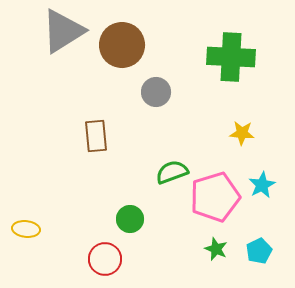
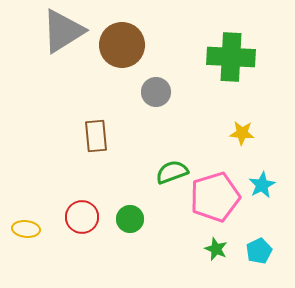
red circle: moved 23 px left, 42 px up
